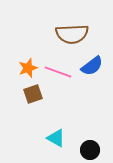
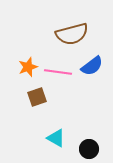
brown semicircle: rotated 12 degrees counterclockwise
orange star: moved 1 px up
pink line: rotated 12 degrees counterclockwise
brown square: moved 4 px right, 3 px down
black circle: moved 1 px left, 1 px up
